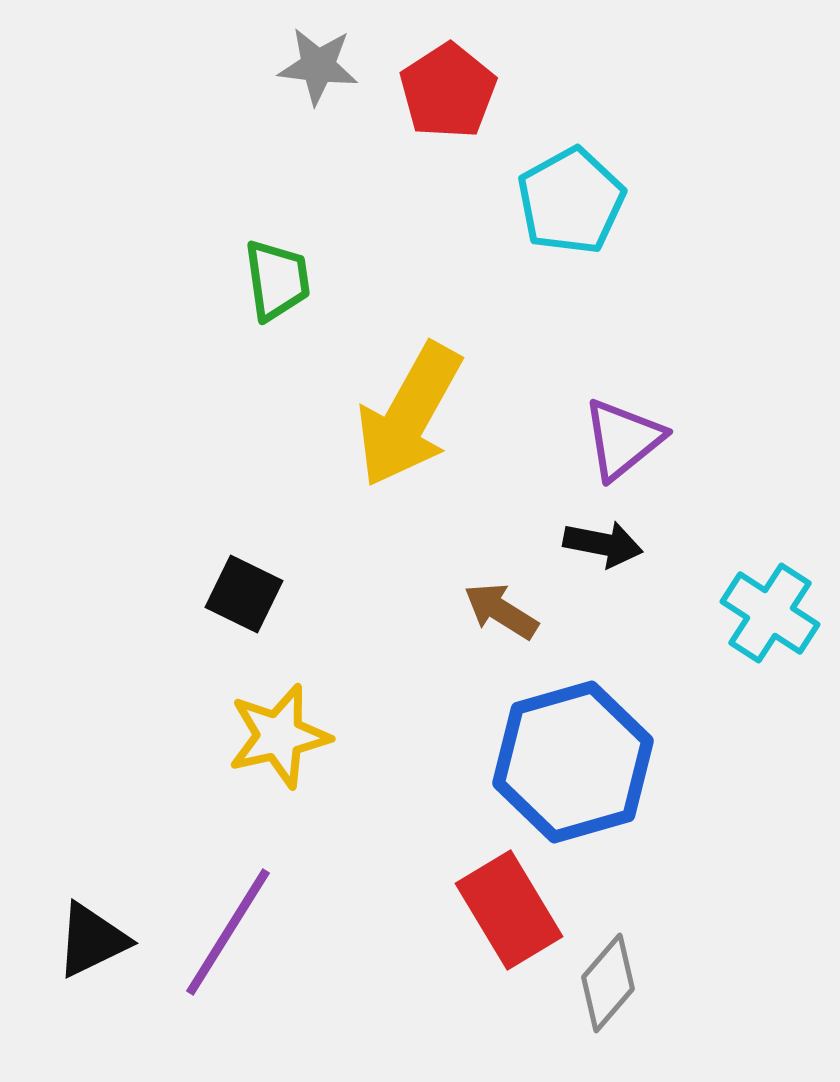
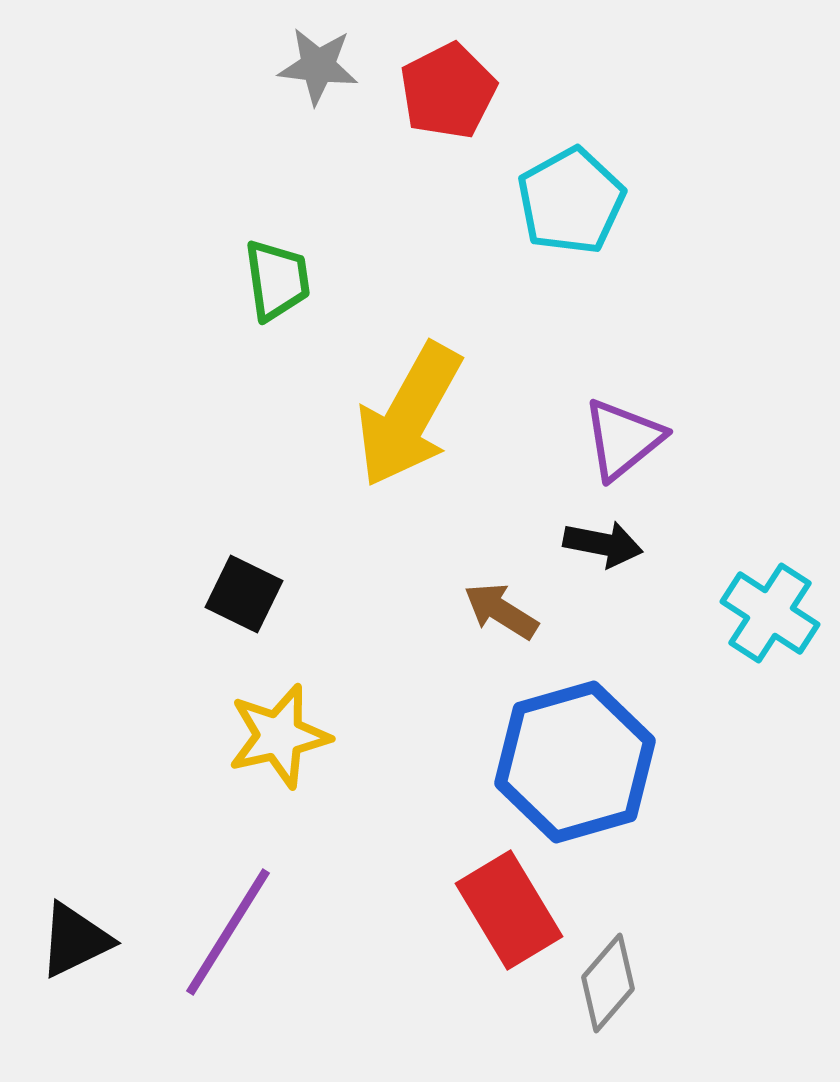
red pentagon: rotated 6 degrees clockwise
blue hexagon: moved 2 px right
black triangle: moved 17 px left
